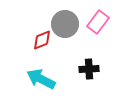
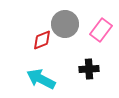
pink rectangle: moved 3 px right, 8 px down
